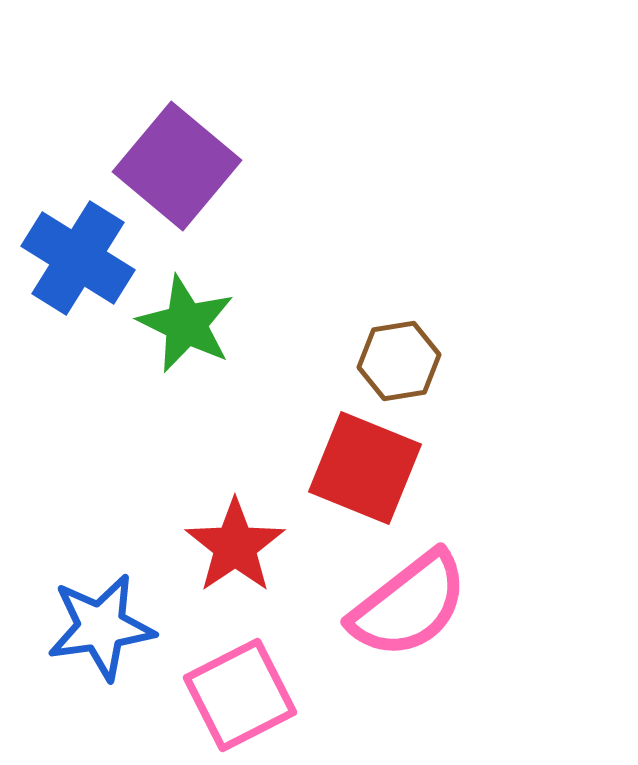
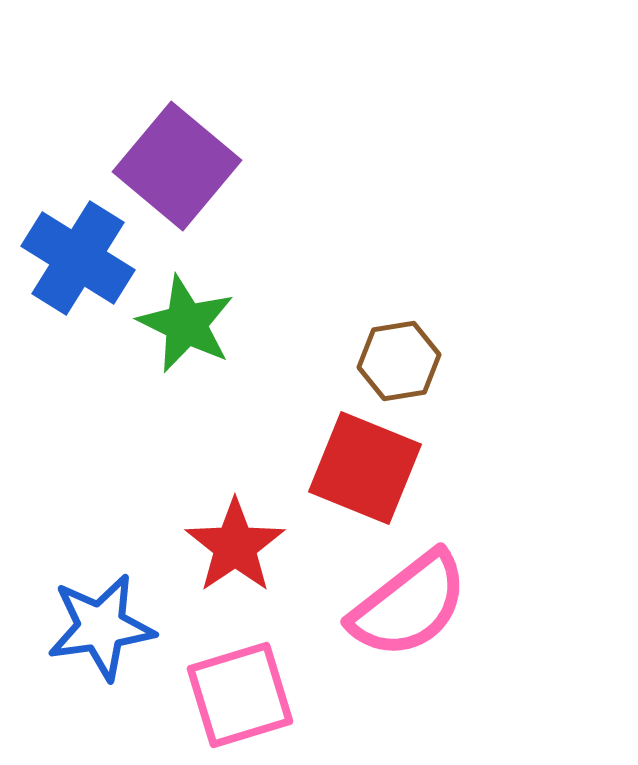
pink square: rotated 10 degrees clockwise
